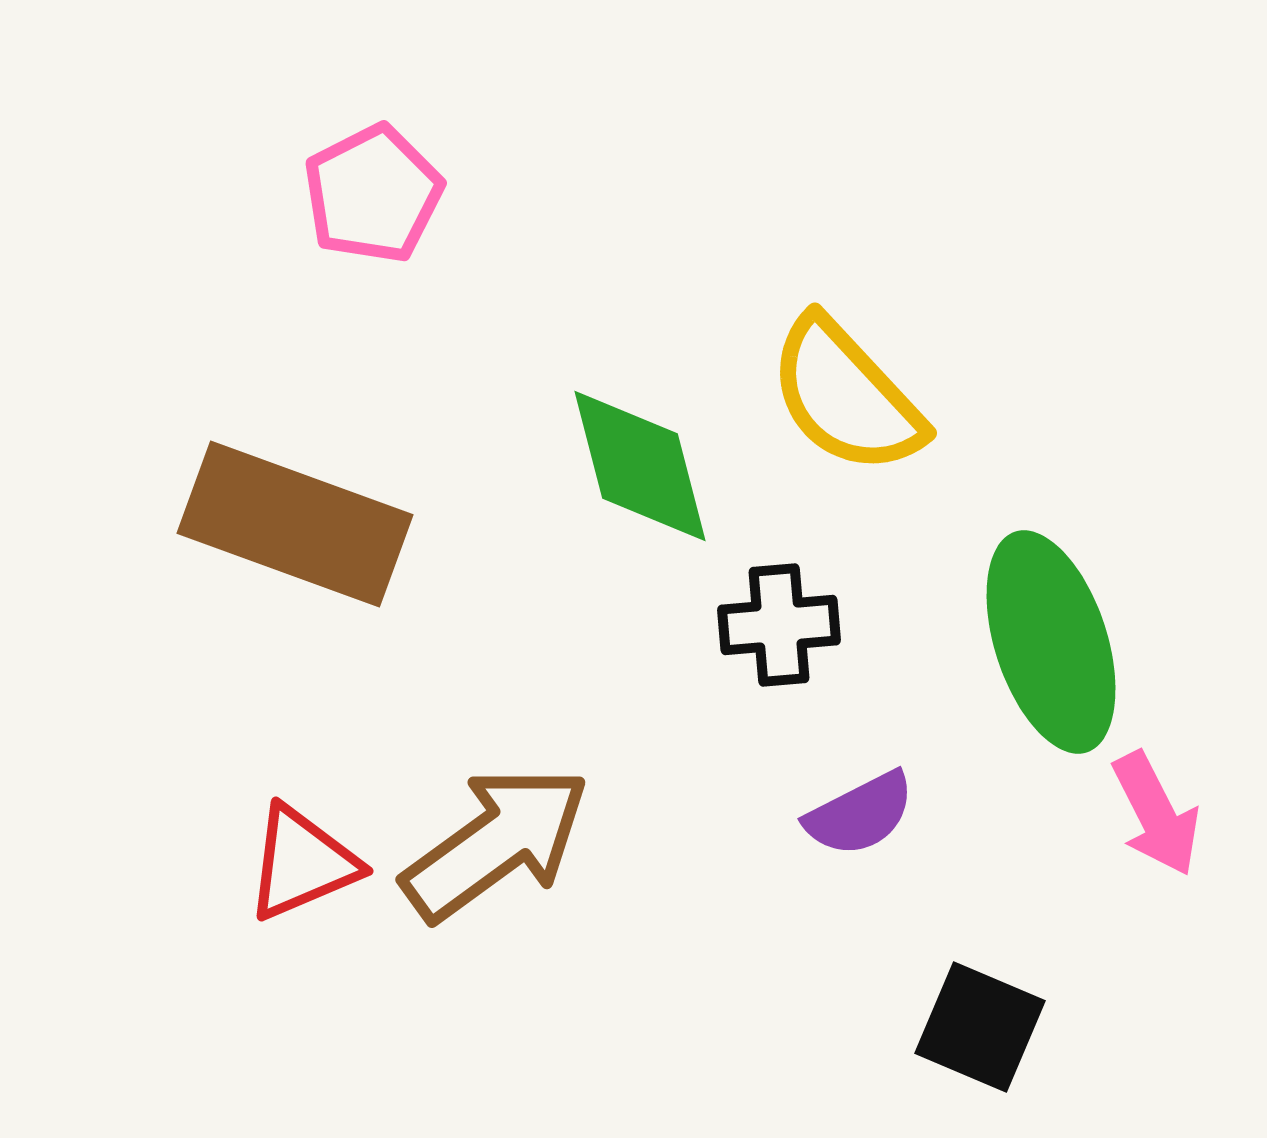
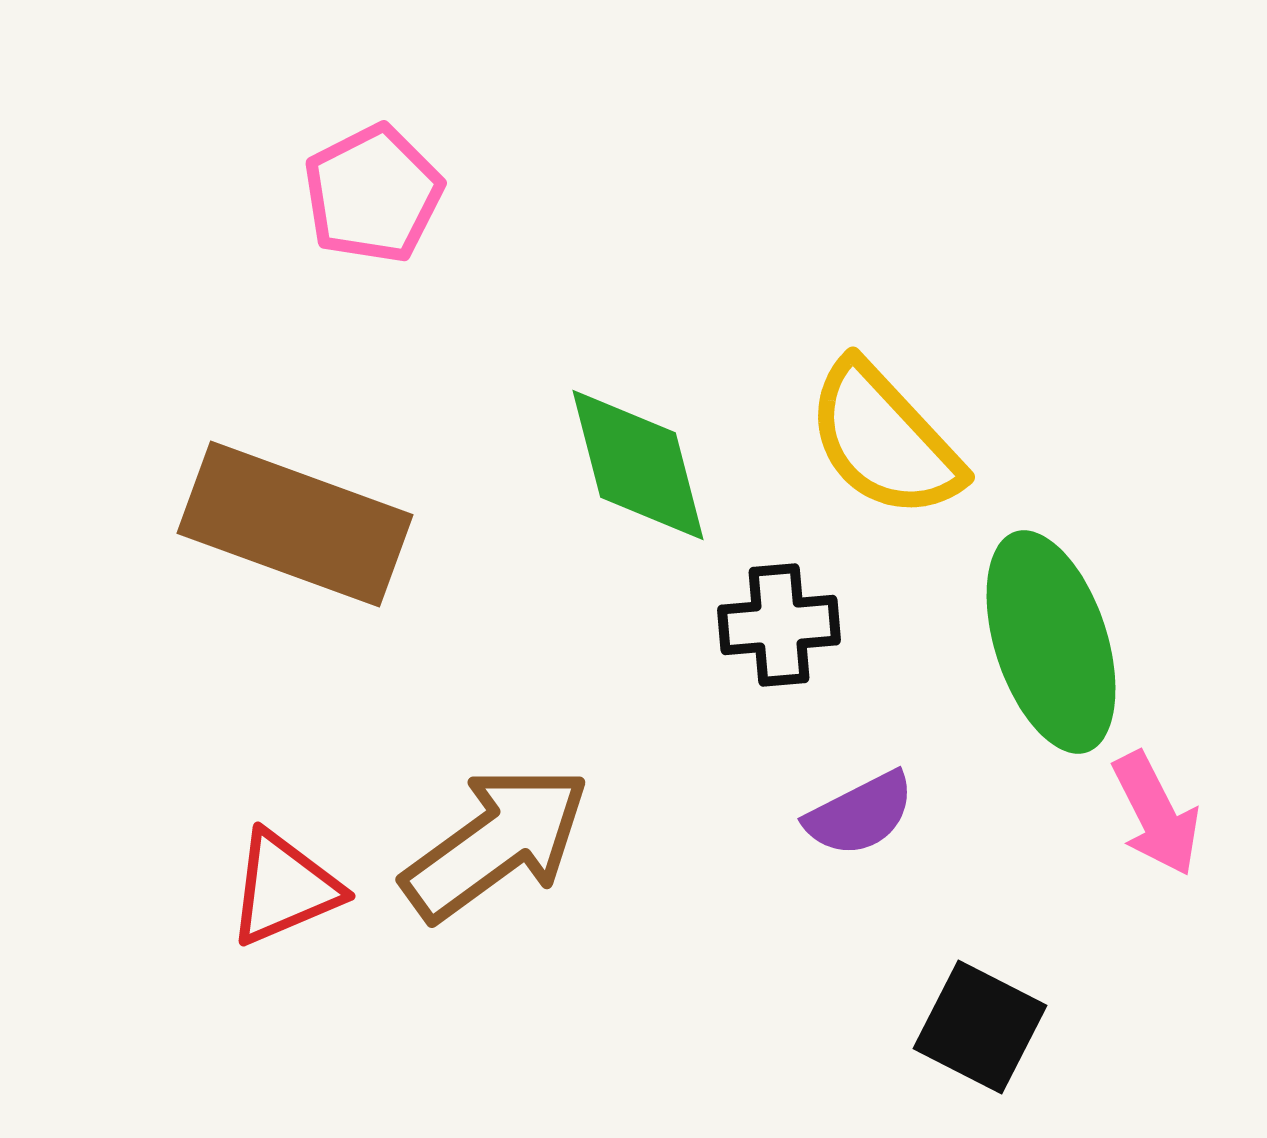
yellow semicircle: moved 38 px right, 44 px down
green diamond: moved 2 px left, 1 px up
red triangle: moved 18 px left, 25 px down
black square: rotated 4 degrees clockwise
